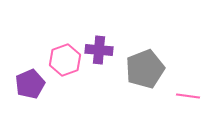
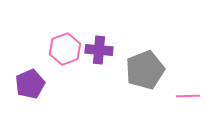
pink hexagon: moved 11 px up
gray pentagon: moved 1 px down
pink line: rotated 10 degrees counterclockwise
